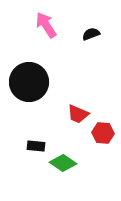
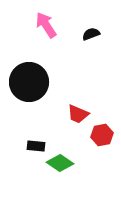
red hexagon: moved 1 px left, 2 px down; rotated 15 degrees counterclockwise
green diamond: moved 3 px left
